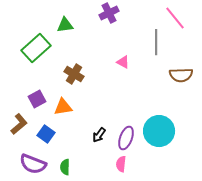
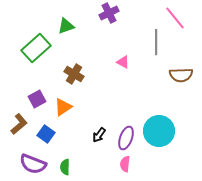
green triangle: moved 1 px right, 1 px down; rotated 12 degrees counterclockwise
orange triangle: rotated 24 degrees counterclockwise
pink semicircle: moved 4 px right
